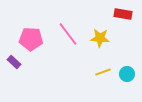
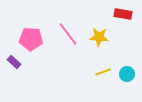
yellow star: moved 1 px left, 1 px up
